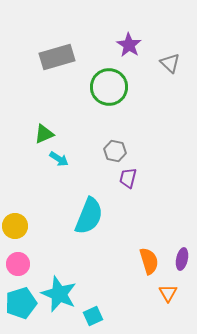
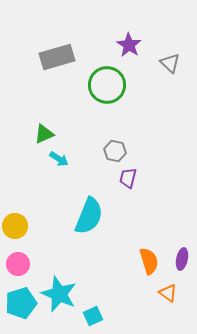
green circle: moved 2 px left, 2 px up
orange triangle: rotated 24 degrees counterclockwise
